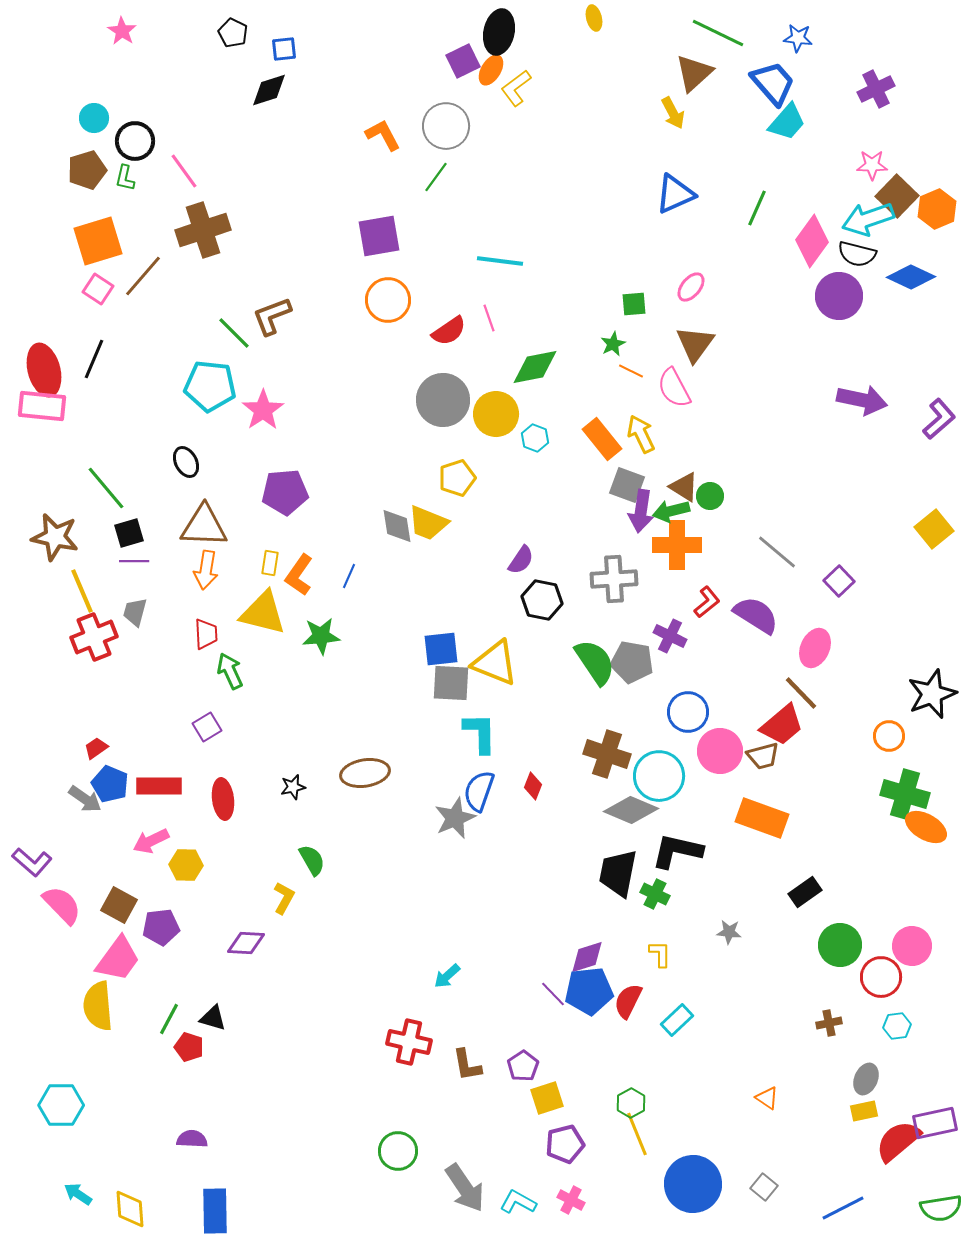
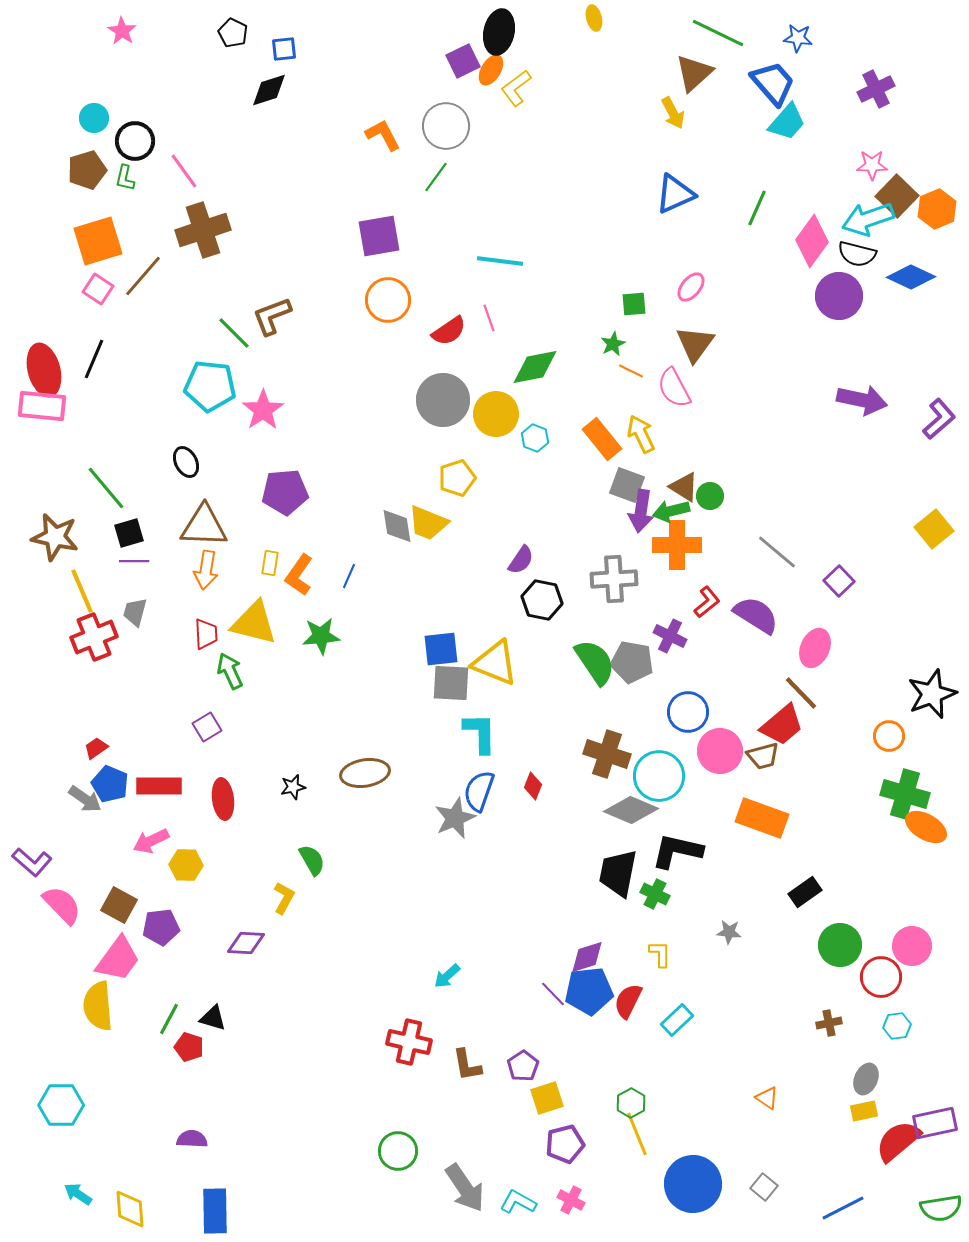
yellow triangle at (263, 613): moved 9 px left, 10 px down
